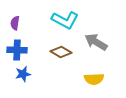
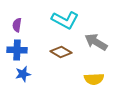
purple semicircle: moved 2 px right, 2 px down
